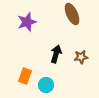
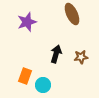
cyan circle: moved 3 px left
